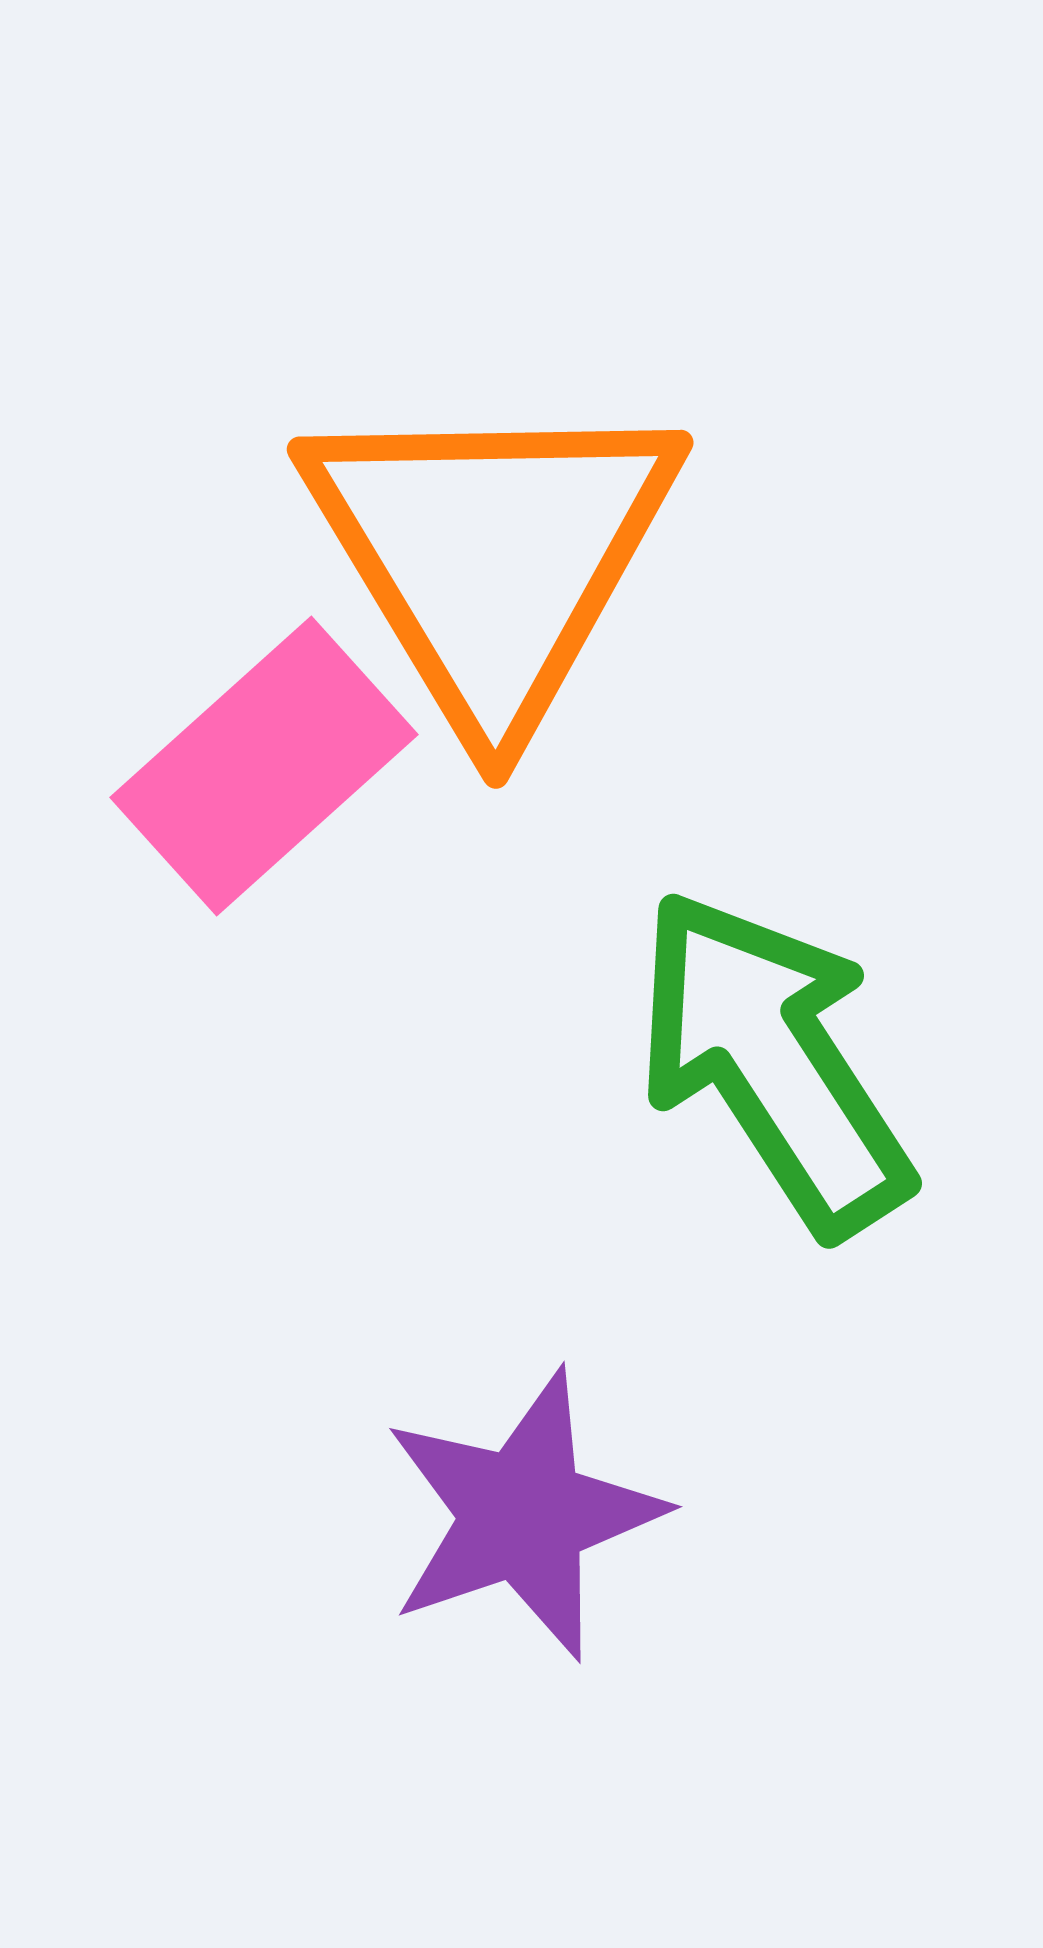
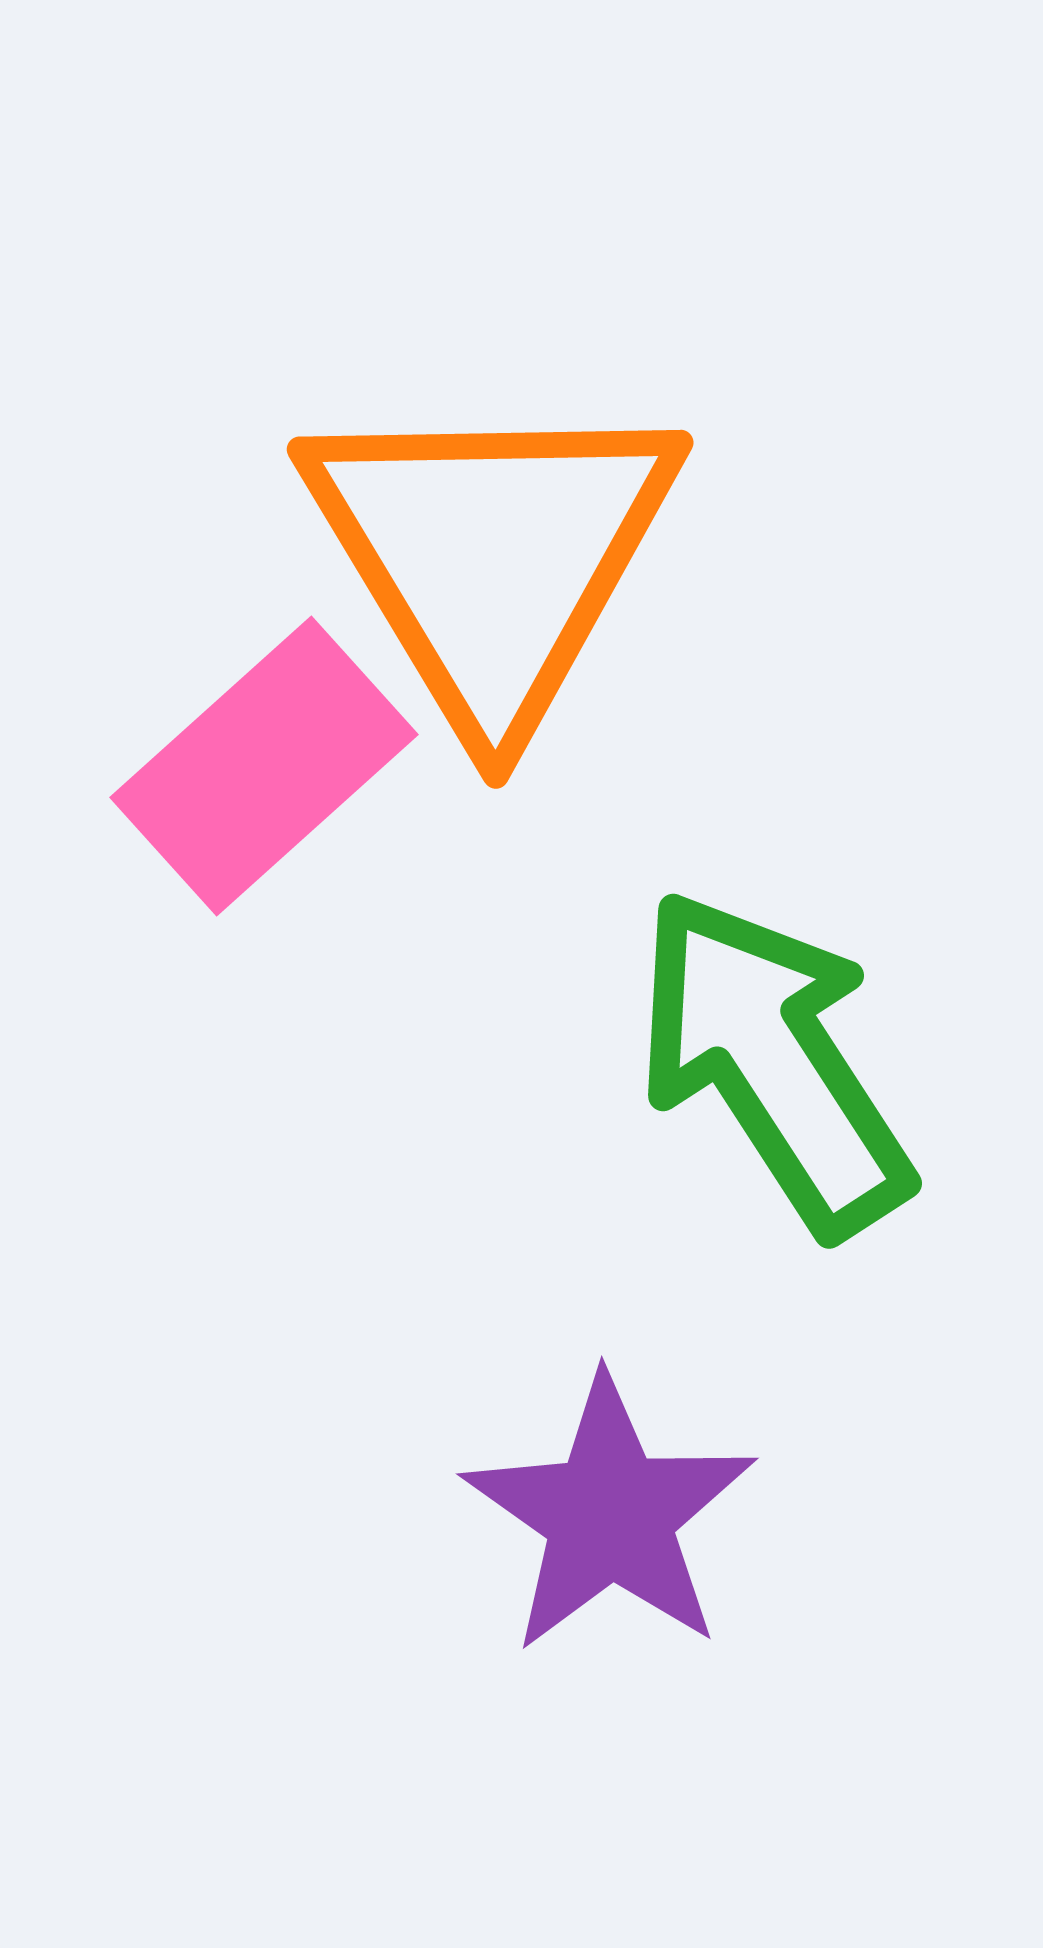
purple star: moved 87 px right; rotated 18 degrees counterclockwise
